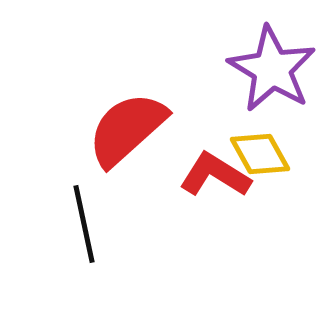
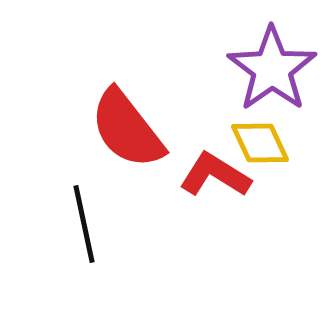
purple star: rotated 6 degrees clockwise
red semicircle: rotated 86 degrees counterclockwise
yellow diamond: moved 11 px up; rotated 4 degrees clockwise
